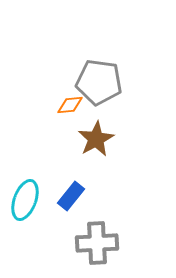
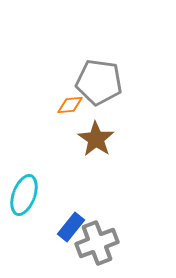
brown star: rotated 9 degrees counterclockwise
blue rectangle: moved 31 px down
cyan ellipse: moved 1 px left, 5 px up
gray cross: rotated 18 degrees counterclockwise
